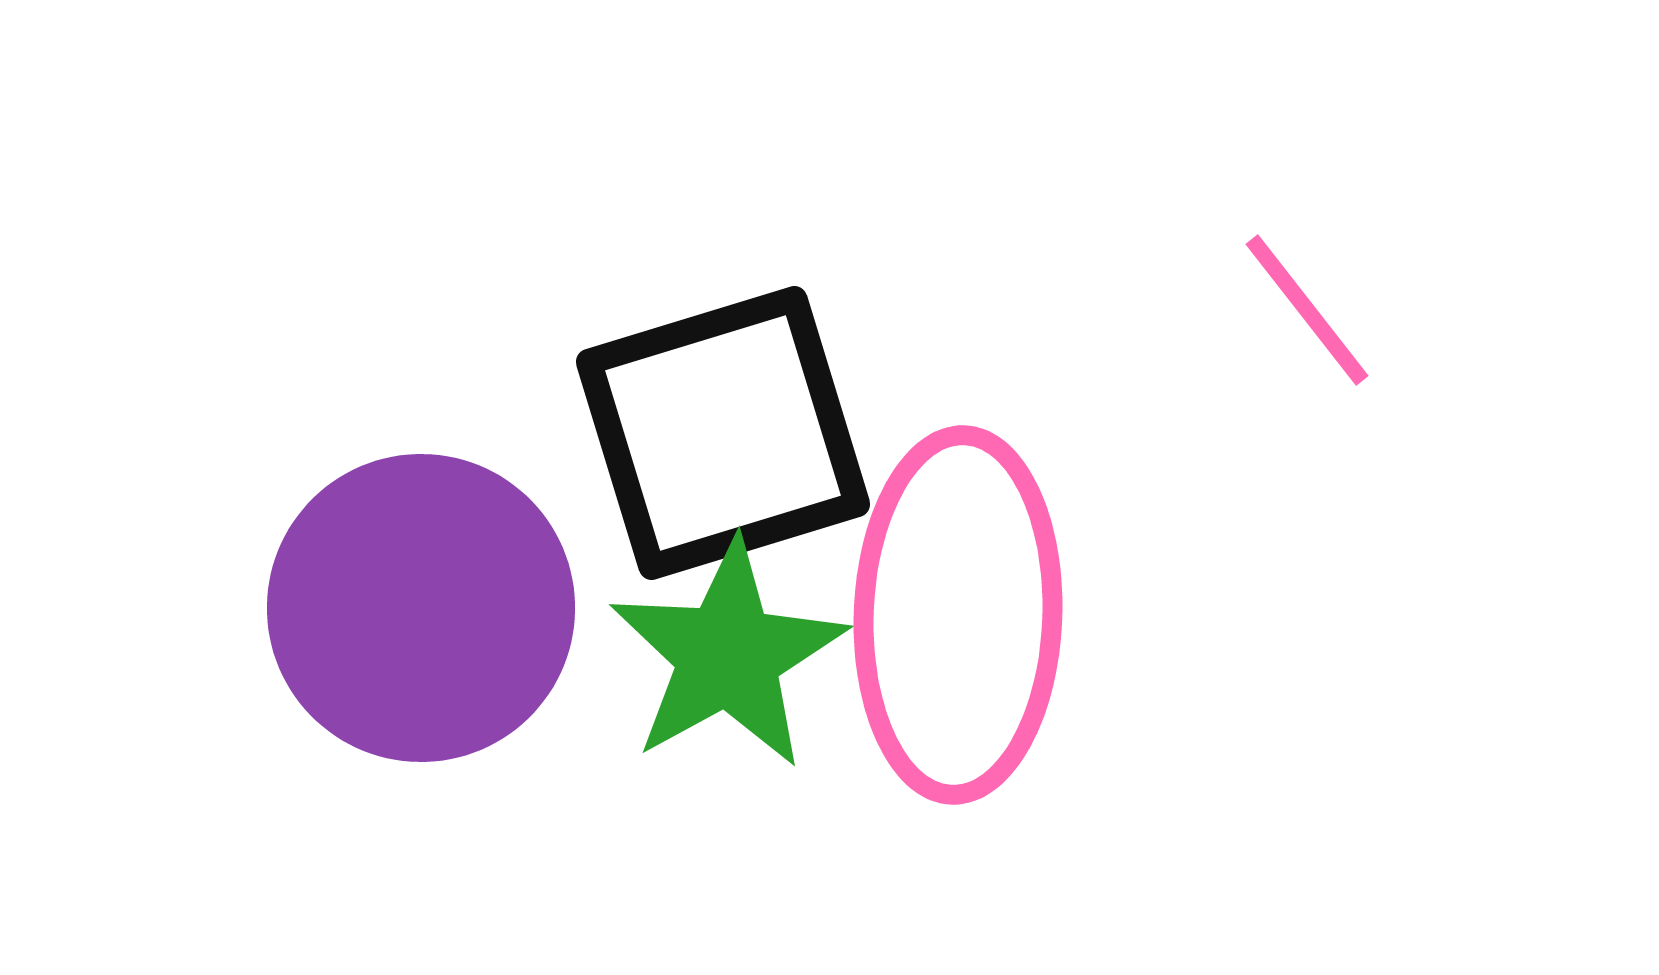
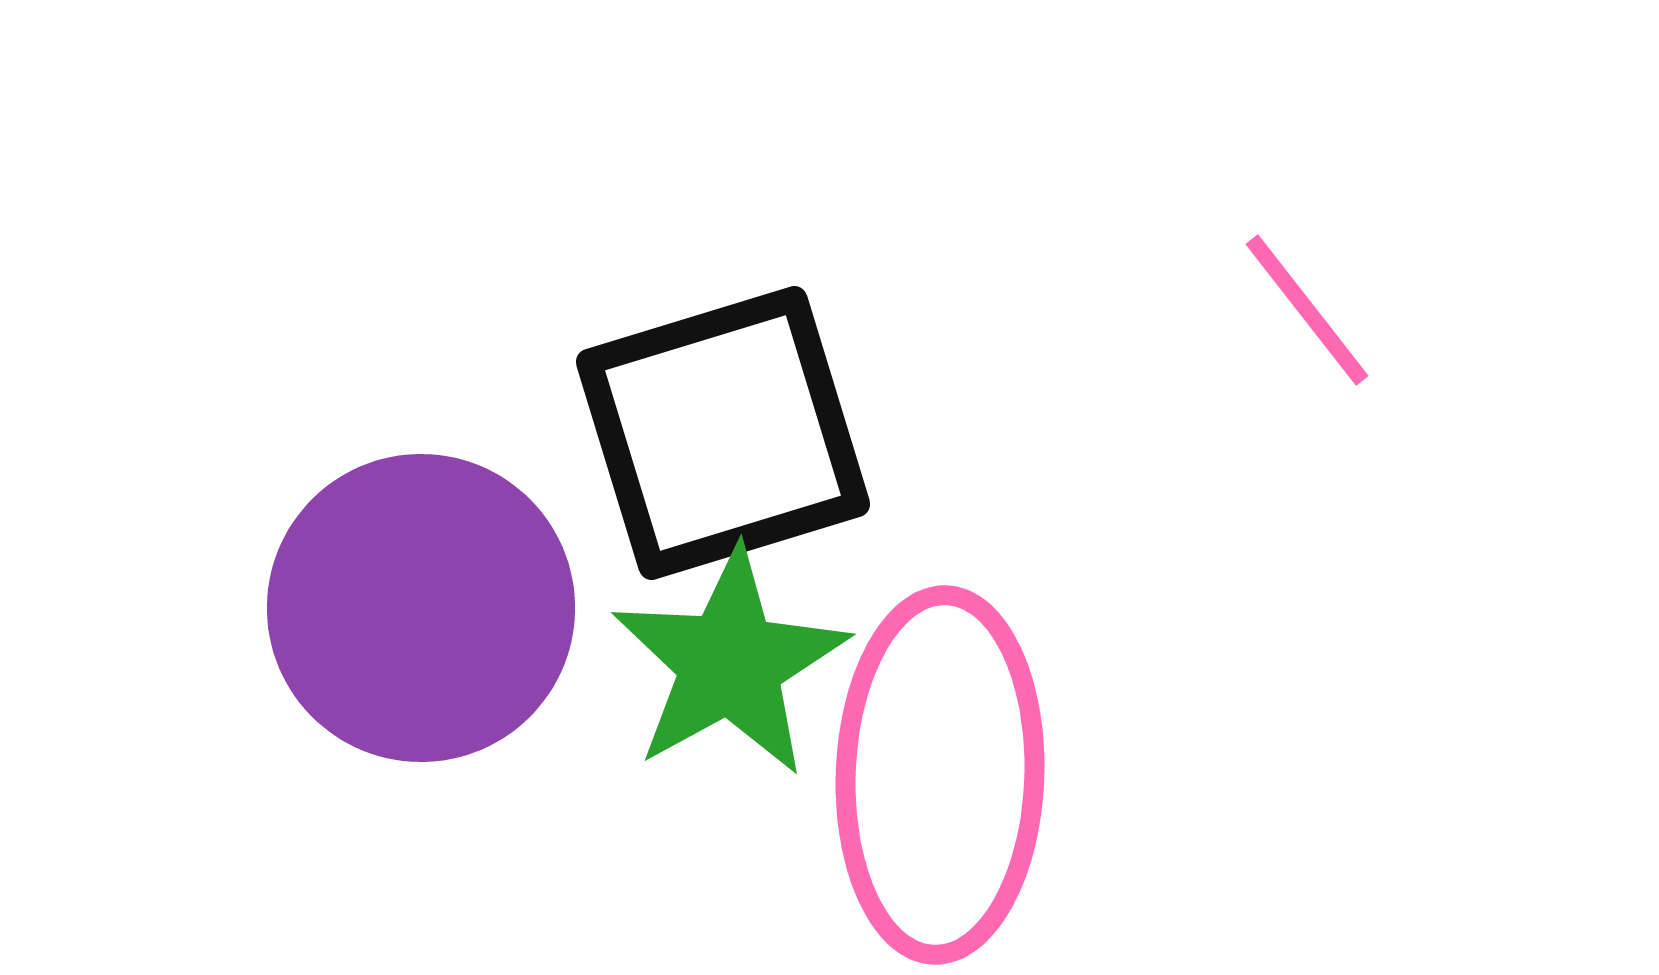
pink ellipse: moved 18 px left, 160 px down
green star: moved 2 px right, 8 px down
